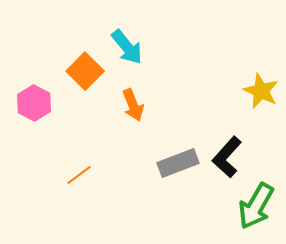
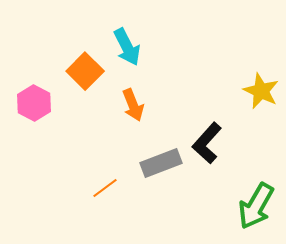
cyan arrow: rotated 12 degrees clockwise
black L-shape: moved 20 px left, 14 px up
gray rectangle: moved 17 px left
orange line: moved 26 px right, 13 px down
